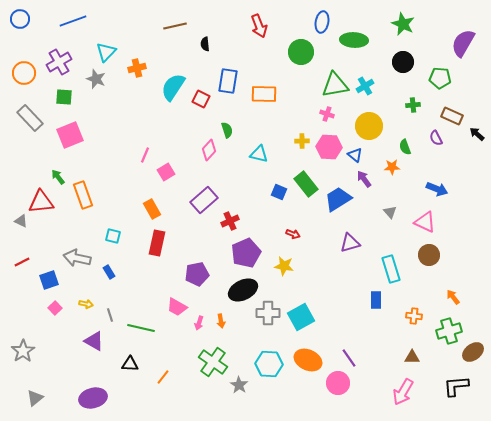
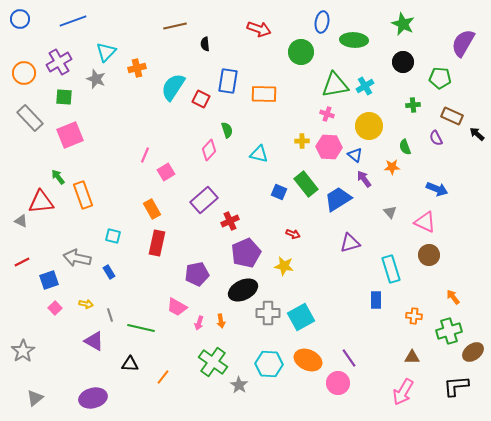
red arrow at (259, 26): moved 3 px down; rotated 50 degrees counterclockwise
